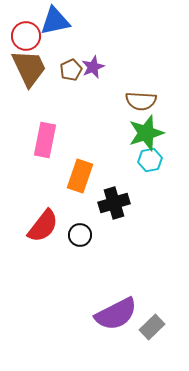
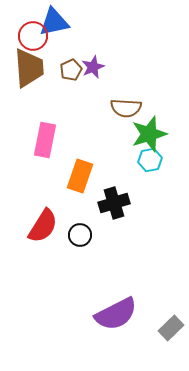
blue triangle: moved 1 px left, 1 px down
red circle: moved 7 px right
brown trapezoid: rotated 21 degrees clockwise
brown semicircle: moved 15 px left, 7 px down
green star: moved 3 px right, 1 px down
red semicircle: rotated 6 degrees counterclockwise
gray rectangle: moved 19 px right, 1 px down
